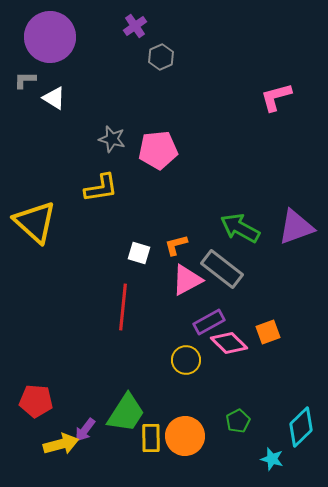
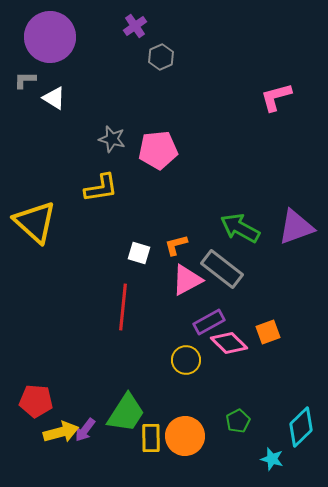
yellow arrow: moved 12 px up
